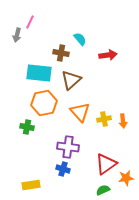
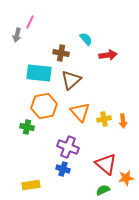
cyan semicircle: moved 6 px right
orange hexagon: moved 3 px down
purple cross: rotated 15 degrees clockwise
red triangle: rotated 45 degrees counterclockwise
